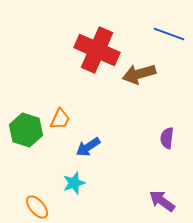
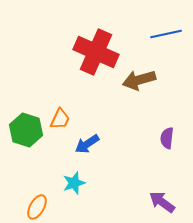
blue line: moved 3 px left; rotated 32 degrees counterclockwise
red cross: moved 1 px left, 2 px down
brown arrow: moved 6 px down
blue arrow: moved 1 px left, 3 px up
purple arrow: moved 1 px down
orange ellipse: rotated 70 degrees clockwise
